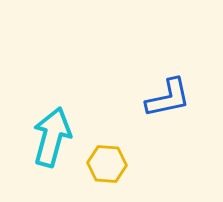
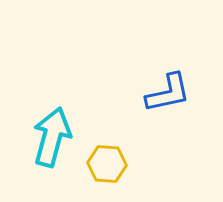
blue L-shape: moved 5 px up
